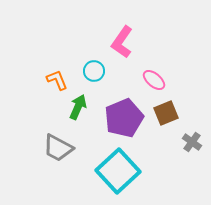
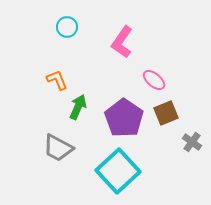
cyan circle: moved 27 px left, 44 px up
purple pentagon: rotated 15 degrees counterclockwise
